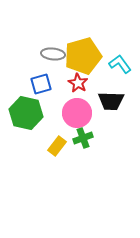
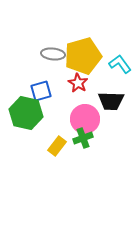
blue square: moved 7 px down
pink circle: moved 8 px right, 6 px down
